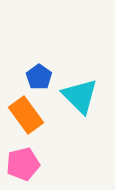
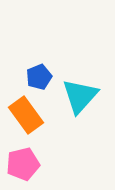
blue pentagon: rotated 15 degrees clockwise
cyan triangle: rotated 27 degrees clockwise
